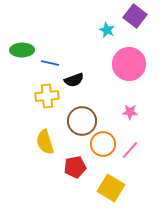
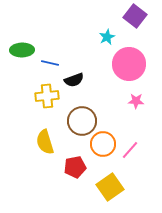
cyan star: moved 7 px down; rotated 21 degrees clockwise
pink star: moved 6 px right, 11 px up
yellow square: moved 1 px left, 1 px up; rotated 24 degrees clockwise
